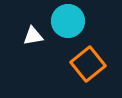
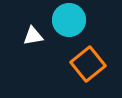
cyan circle: moved 1 px right, 1 px up
